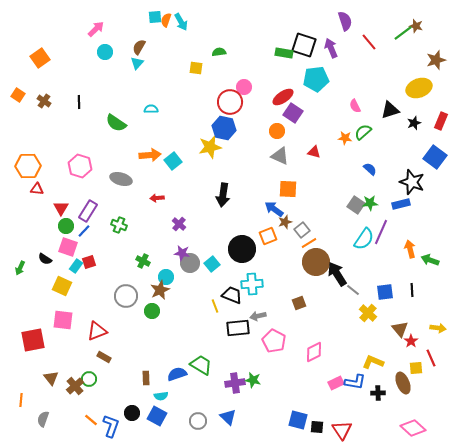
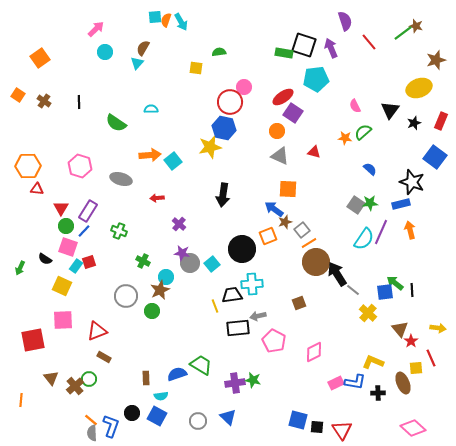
brown semicircle at (139, 47): moved 4 px right, 1 px down
black triangle at (390, 110): rotated 36 degrees counterclockwise
green cross at (119, 225): moved 6 px down
orange arrow at (410, 249): moved 19 px up
green arrow at (430, 260): moved 35 px left, 23 px down; rotated 18 degrees clockwise
black trapezoid at (232, 295): rotated 30 degrees counterclockwise
pink square at (63, 320): rotated 10 degrees counterclockwise
gray semicircle at (43, 419): moved 49 px right, 14 px down; rotated 21 degrees counterclockwise
